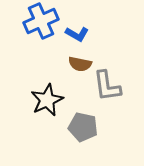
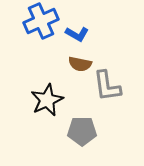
gray pentagon: moved 1 px left, 4 px down; rotated 12 degrees counterclockwise
